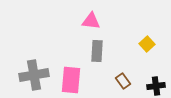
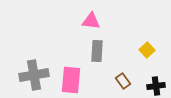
yellow square: moved 6 px down
